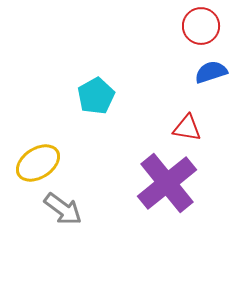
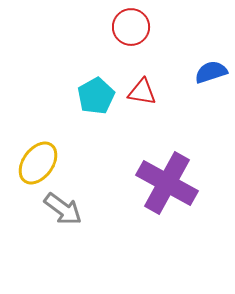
red circle: moved 70 px left, 1 px down
red triangle: moved 45 px left, 36 px up
yellow ellipse: rotated 21 degrees counterclockwise
purple cross: rotated 22 degrees counterclockwise
